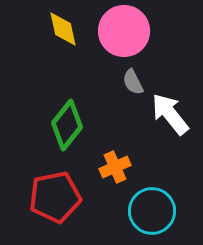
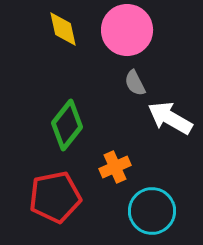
pink circle: moved 3 px right, 1 px up
gray semicircle: moved 2 px right, 1 px down
white arrow: moved 4 px down; rotated 21 degrees counterclockwise
